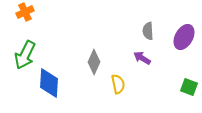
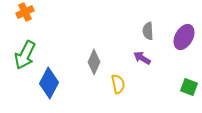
blue diamond: rotated 24 degrees clockwise
